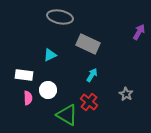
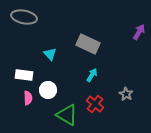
gray ellipse: moved 36 px left
cyan triangle: moved 1 px up; rotated 48 degrees counterclockwise
red cross: moved 6 px right, 2 px down
